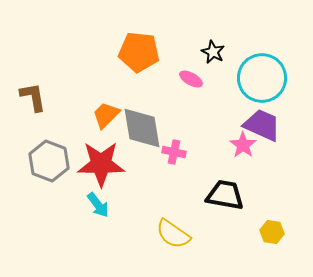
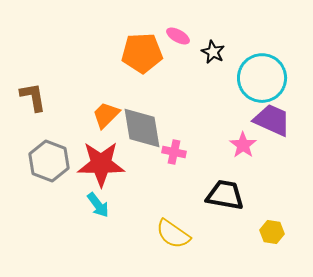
orange pentagon: moved 3 px right, 1 px down; rotated 9 degrees counterclockwise
pink ellipse: moved 13 px left, 43 px up
purple trapezoid: moved 10 px right, 5 px up
